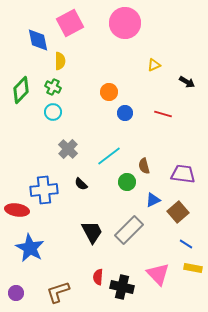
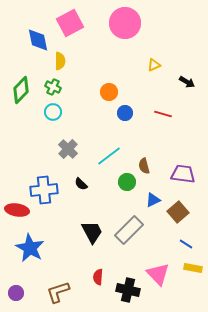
black cross: moved 6 px right, 3 px down
